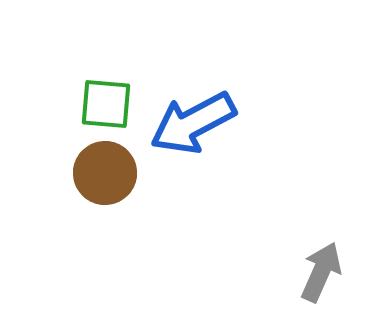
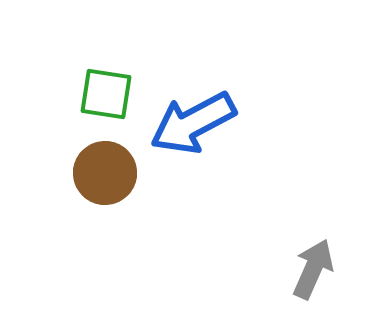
green square: moved 10 px up; rotated 4 degrees clockwise
gray arrow: moved 8 px left, 3 px up
